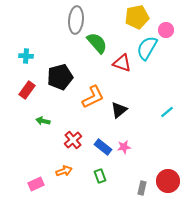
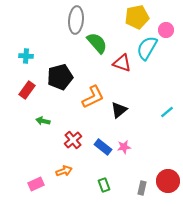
green rectangle: moved 4 px right, 9 px down
